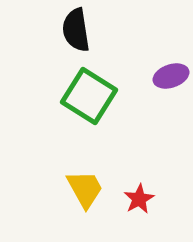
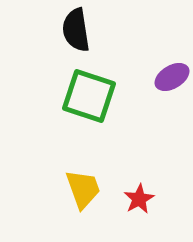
purple ellipse: moved 1 px right, 1 px down; rotated 12 degrees counterclockwise
green square: rotated 14 degrees counterclockwise
yellow trapezoid: moved 2 px left; rotated 9 degrees clockwise
